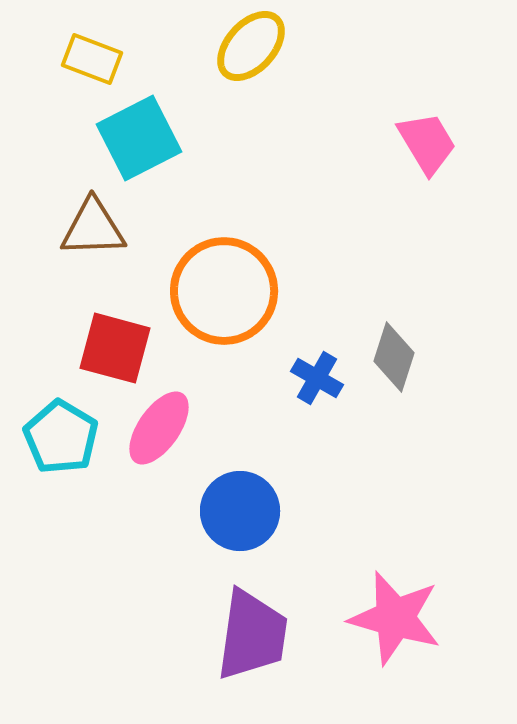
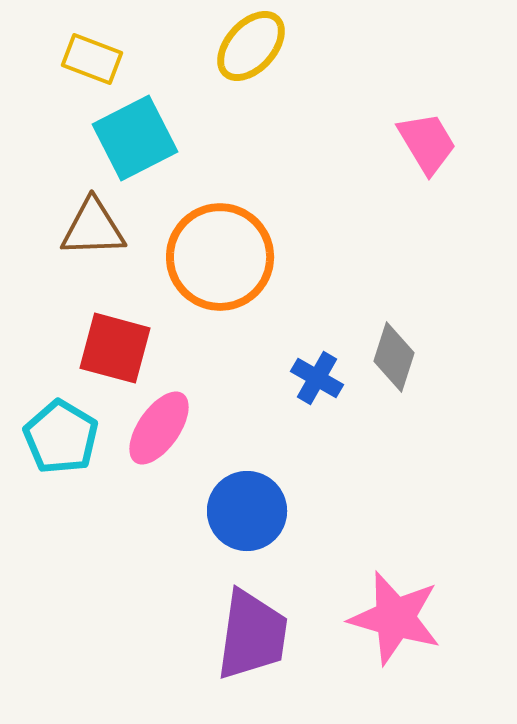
cyan square: moved 4 px left
orange circle: moved 4 px left, 34 px up
blue circle: moved 7 px right
